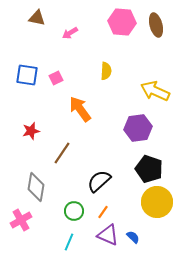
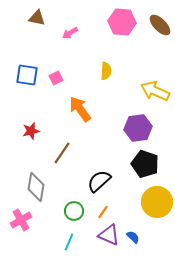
brown ellipse: moved 4 px right; rotated 30 degrees counterclockwise
black pentagon: moved 4 px left, 5 px up
purple triangle: moved 1 px right
